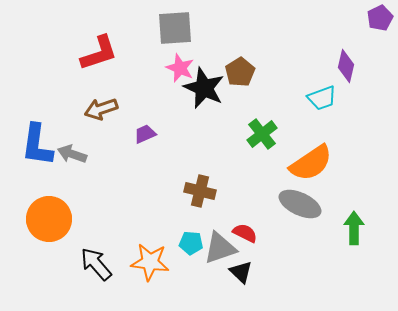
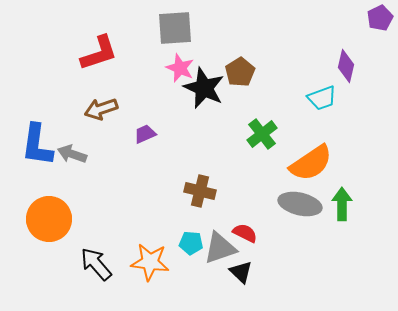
gray ellipse: rotated 12 degrees counterclockwise
green arrow: moved 12 px left, 24 px up
